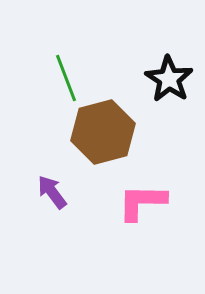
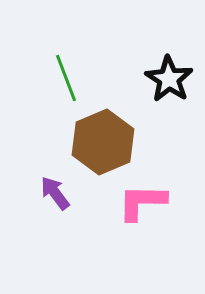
brown hexagon: moved 10 px down; rotated 8 degrees counterclockwise
purple arrow: moved 3 px right, 1 px down
